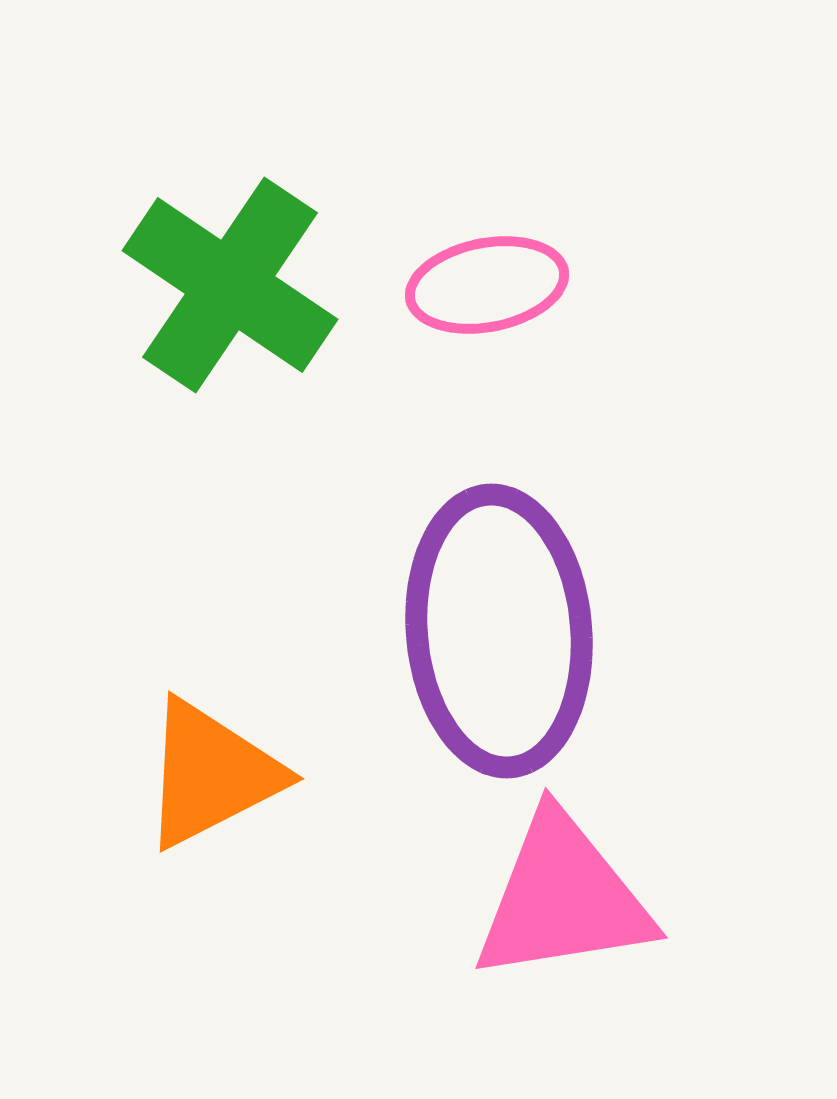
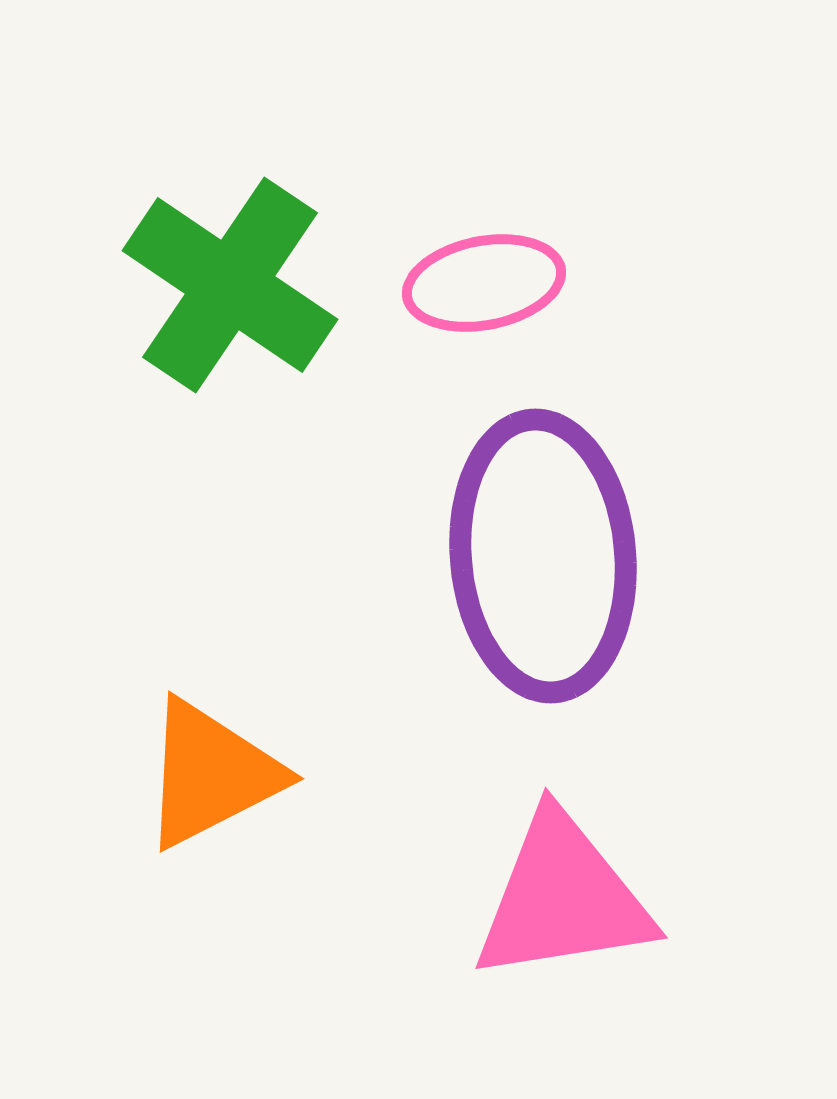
pink ellipse: moved 3 px left, 2 px up
purple ellipse: moved 44 px right, 75 px up
